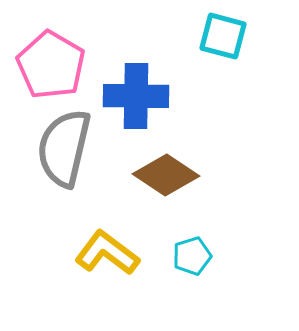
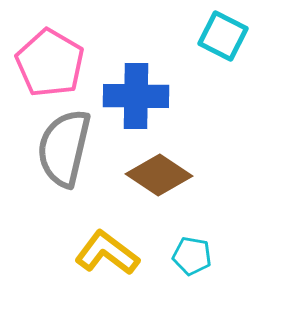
cyan square: rotated 12 degrees clockwise
pink pentagon: moved 1 px left, 2 px up
brown diamond: moved 7 px left
cyan pentagon: rotated 27 degrees clockwise
